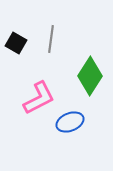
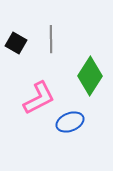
gray line: rotated 8 degrees counterclockwise
